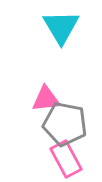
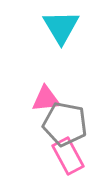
pink rectangle: moved 2 px right, 3 px up
